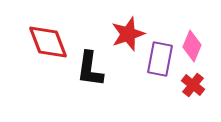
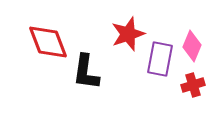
black L-shape: moved 4 px left, 3 px down
red cross: rotated 35 degrees clockwise
